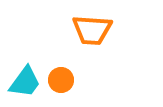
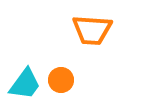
cyan trapezoid: moved 2 px down
